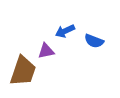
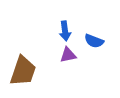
blue arrow: rotated 72 degrees counterclockwise
purple triangle: moved 22 px right, 4 px down
